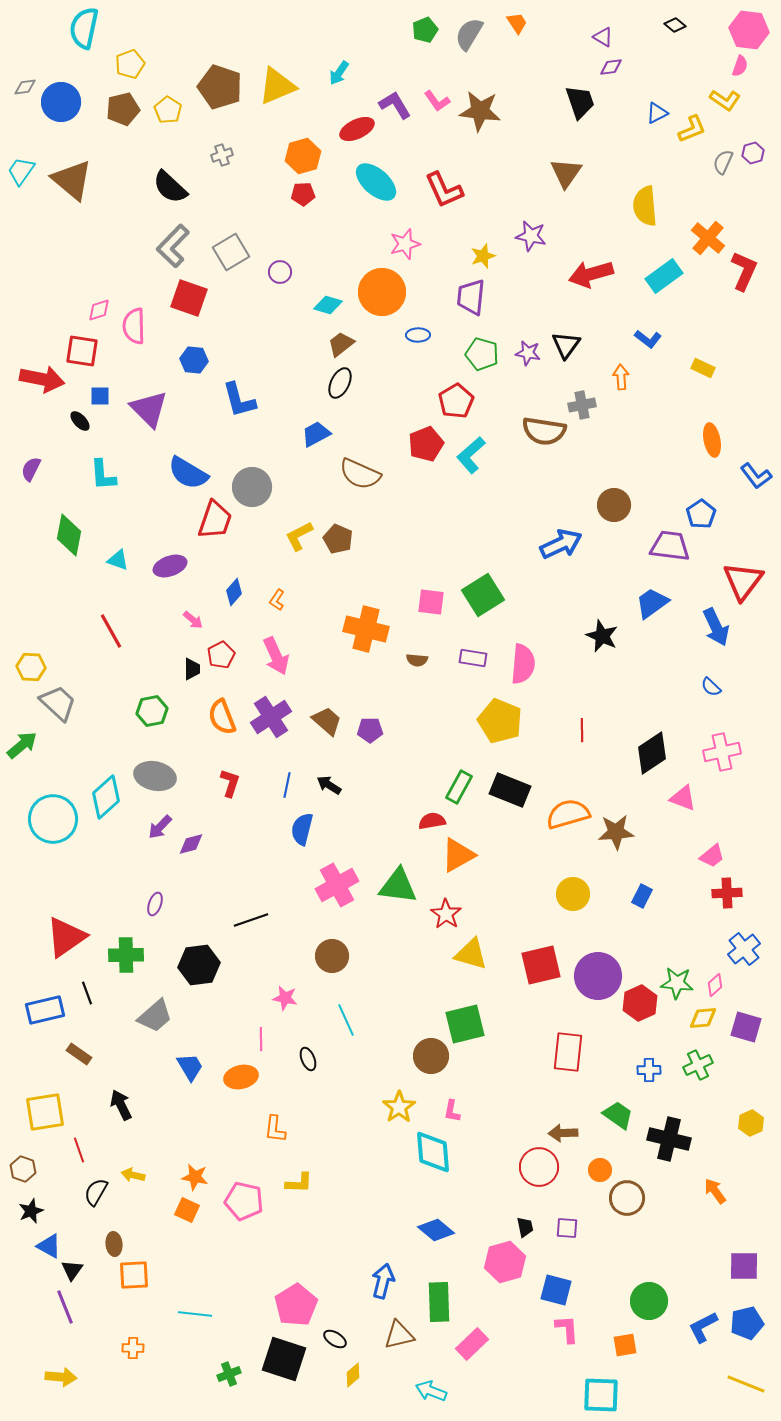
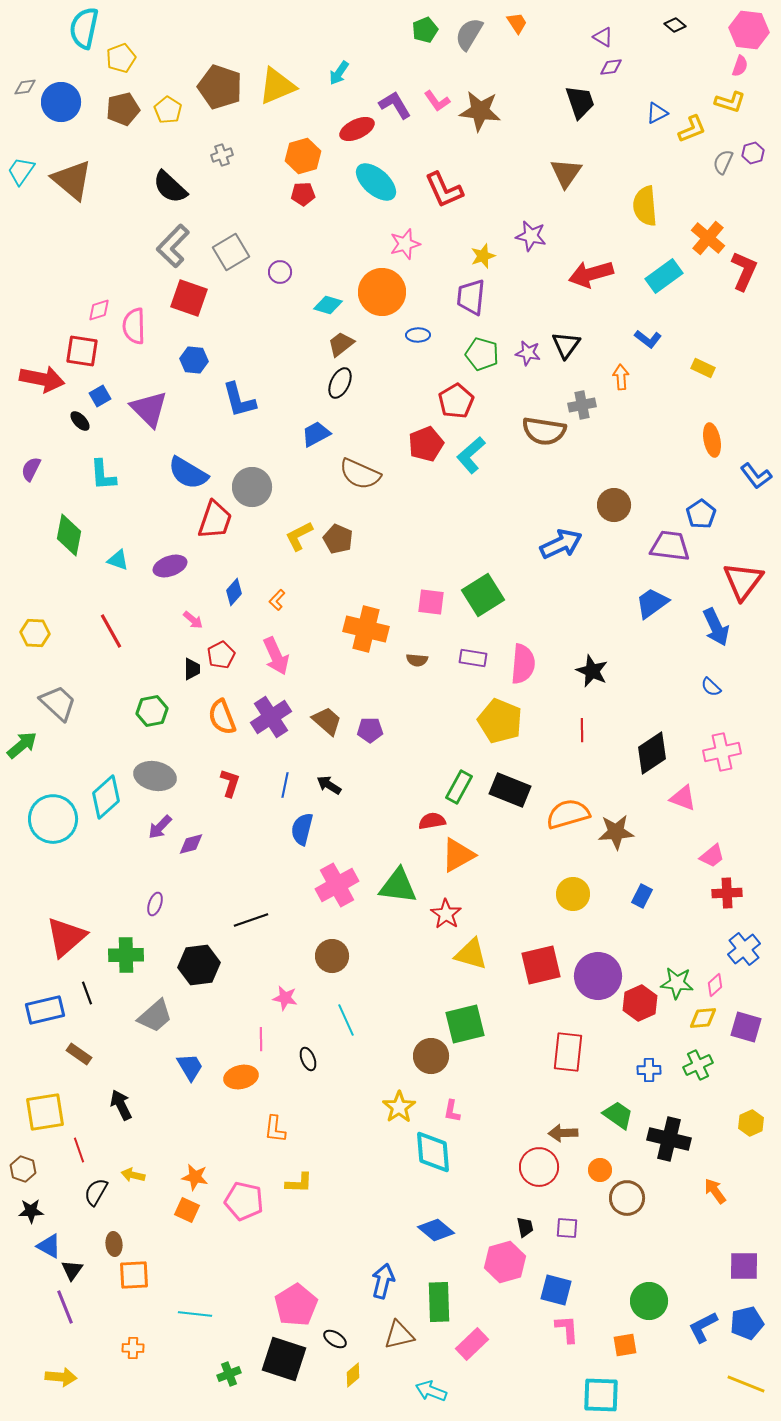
yellow pentagon at (130, 64): moved 9 px left, 6 px up
yellow L-shape at (725, 100): moved 5 px right, 2 px down; rotated 16 degrees counterclockwise
blue square at (100, 396): rotated 30 degrees counterclockwise
orange L-shape at (277, 600): rotated 10 degrees clockwise
black star at (602, 636): moved 10 px left, 35 px down
yellow hexagon at (31, 667): moved 4 px right, 34 px up
blue line at (287, 785): moved 2 px left
red triangle at (66, 937): rotated 6 degrees counterclockwise
black star at (31, 1211): rotated 20 degrees clockwise
